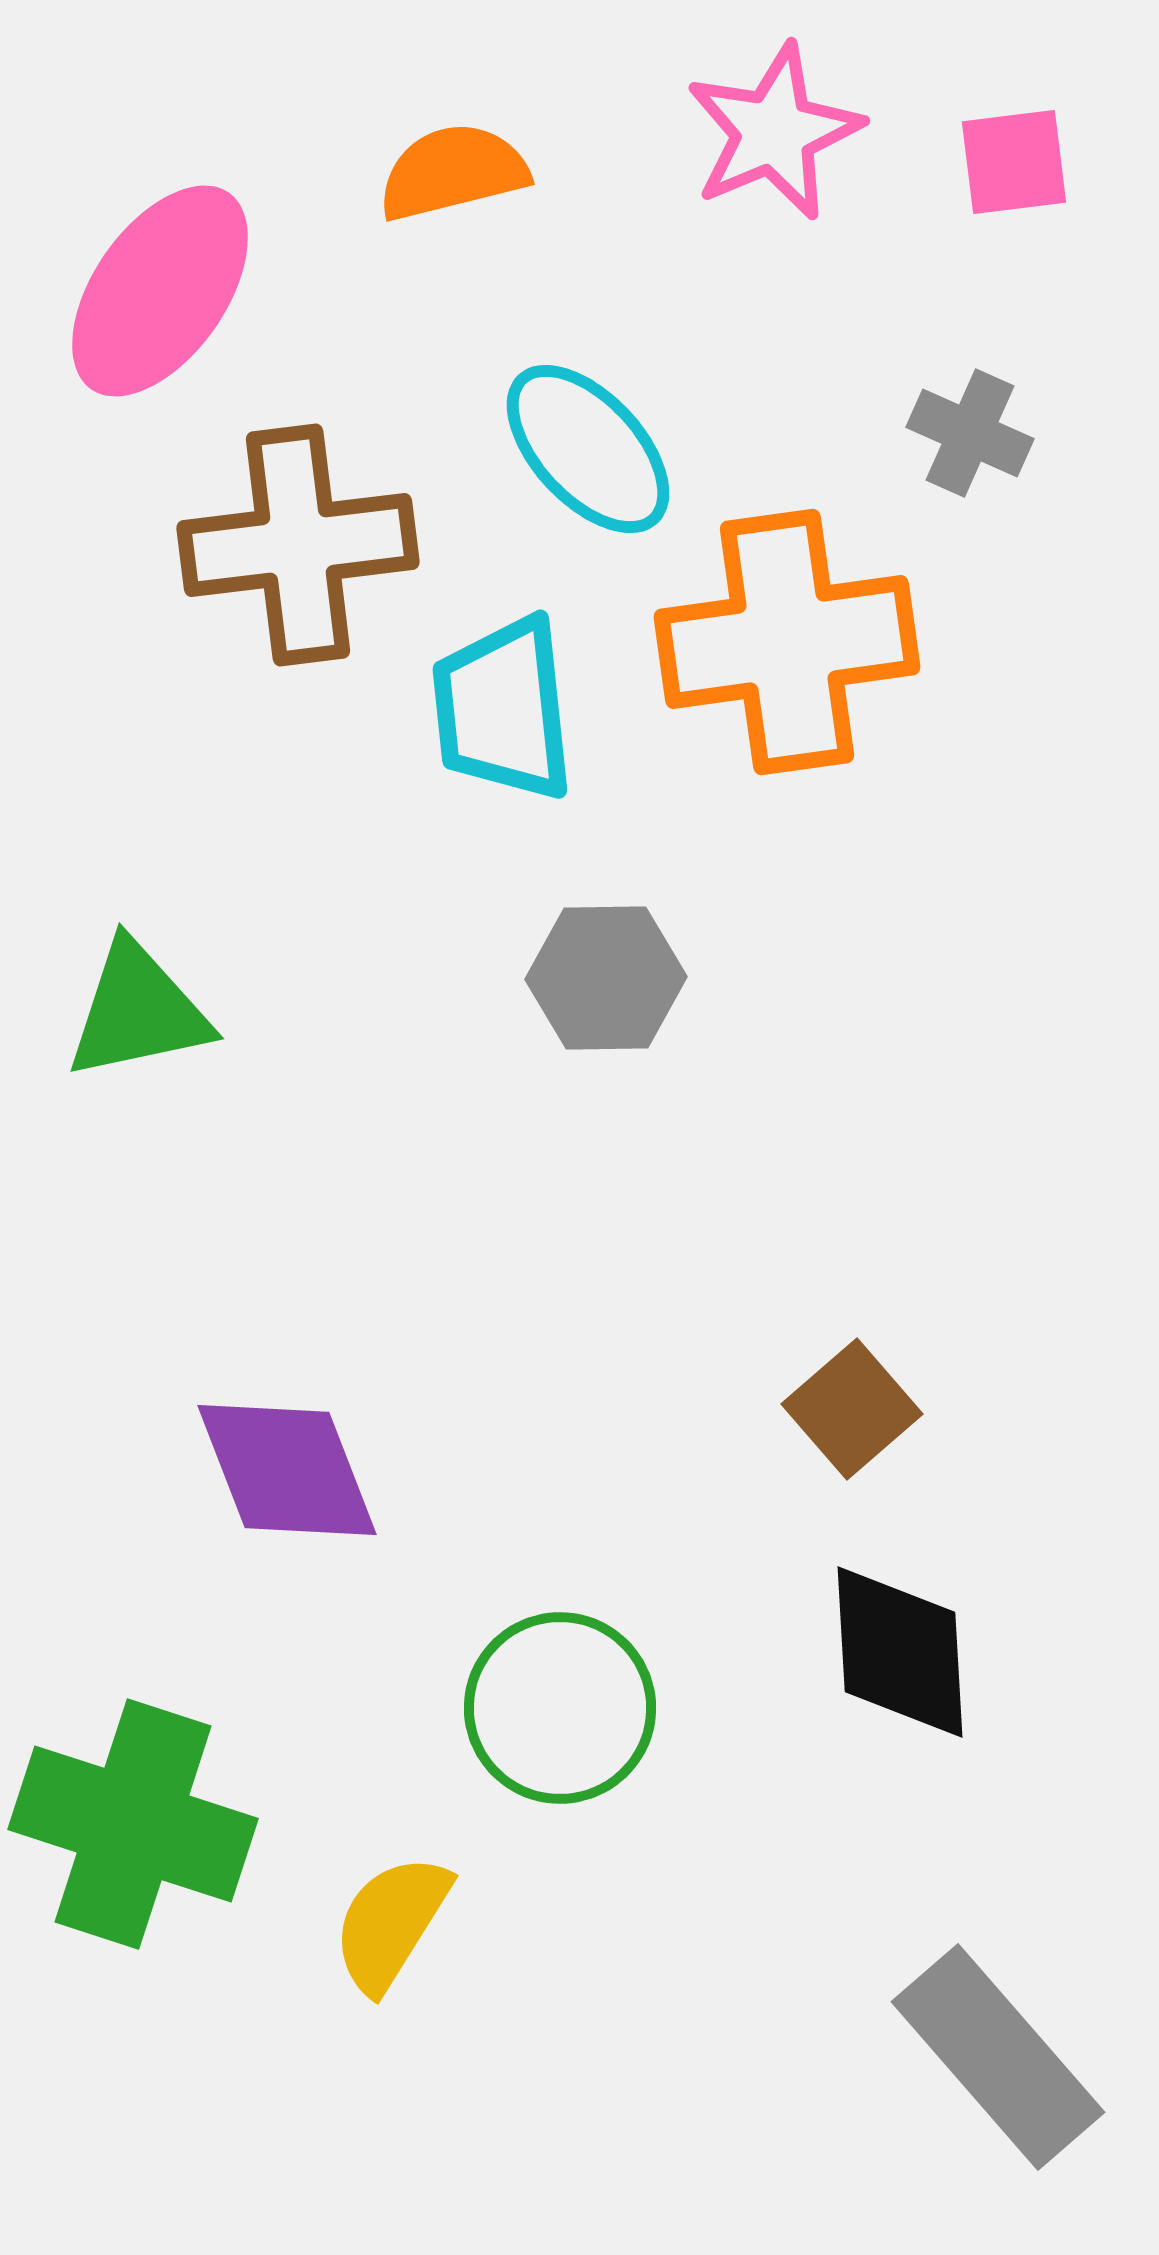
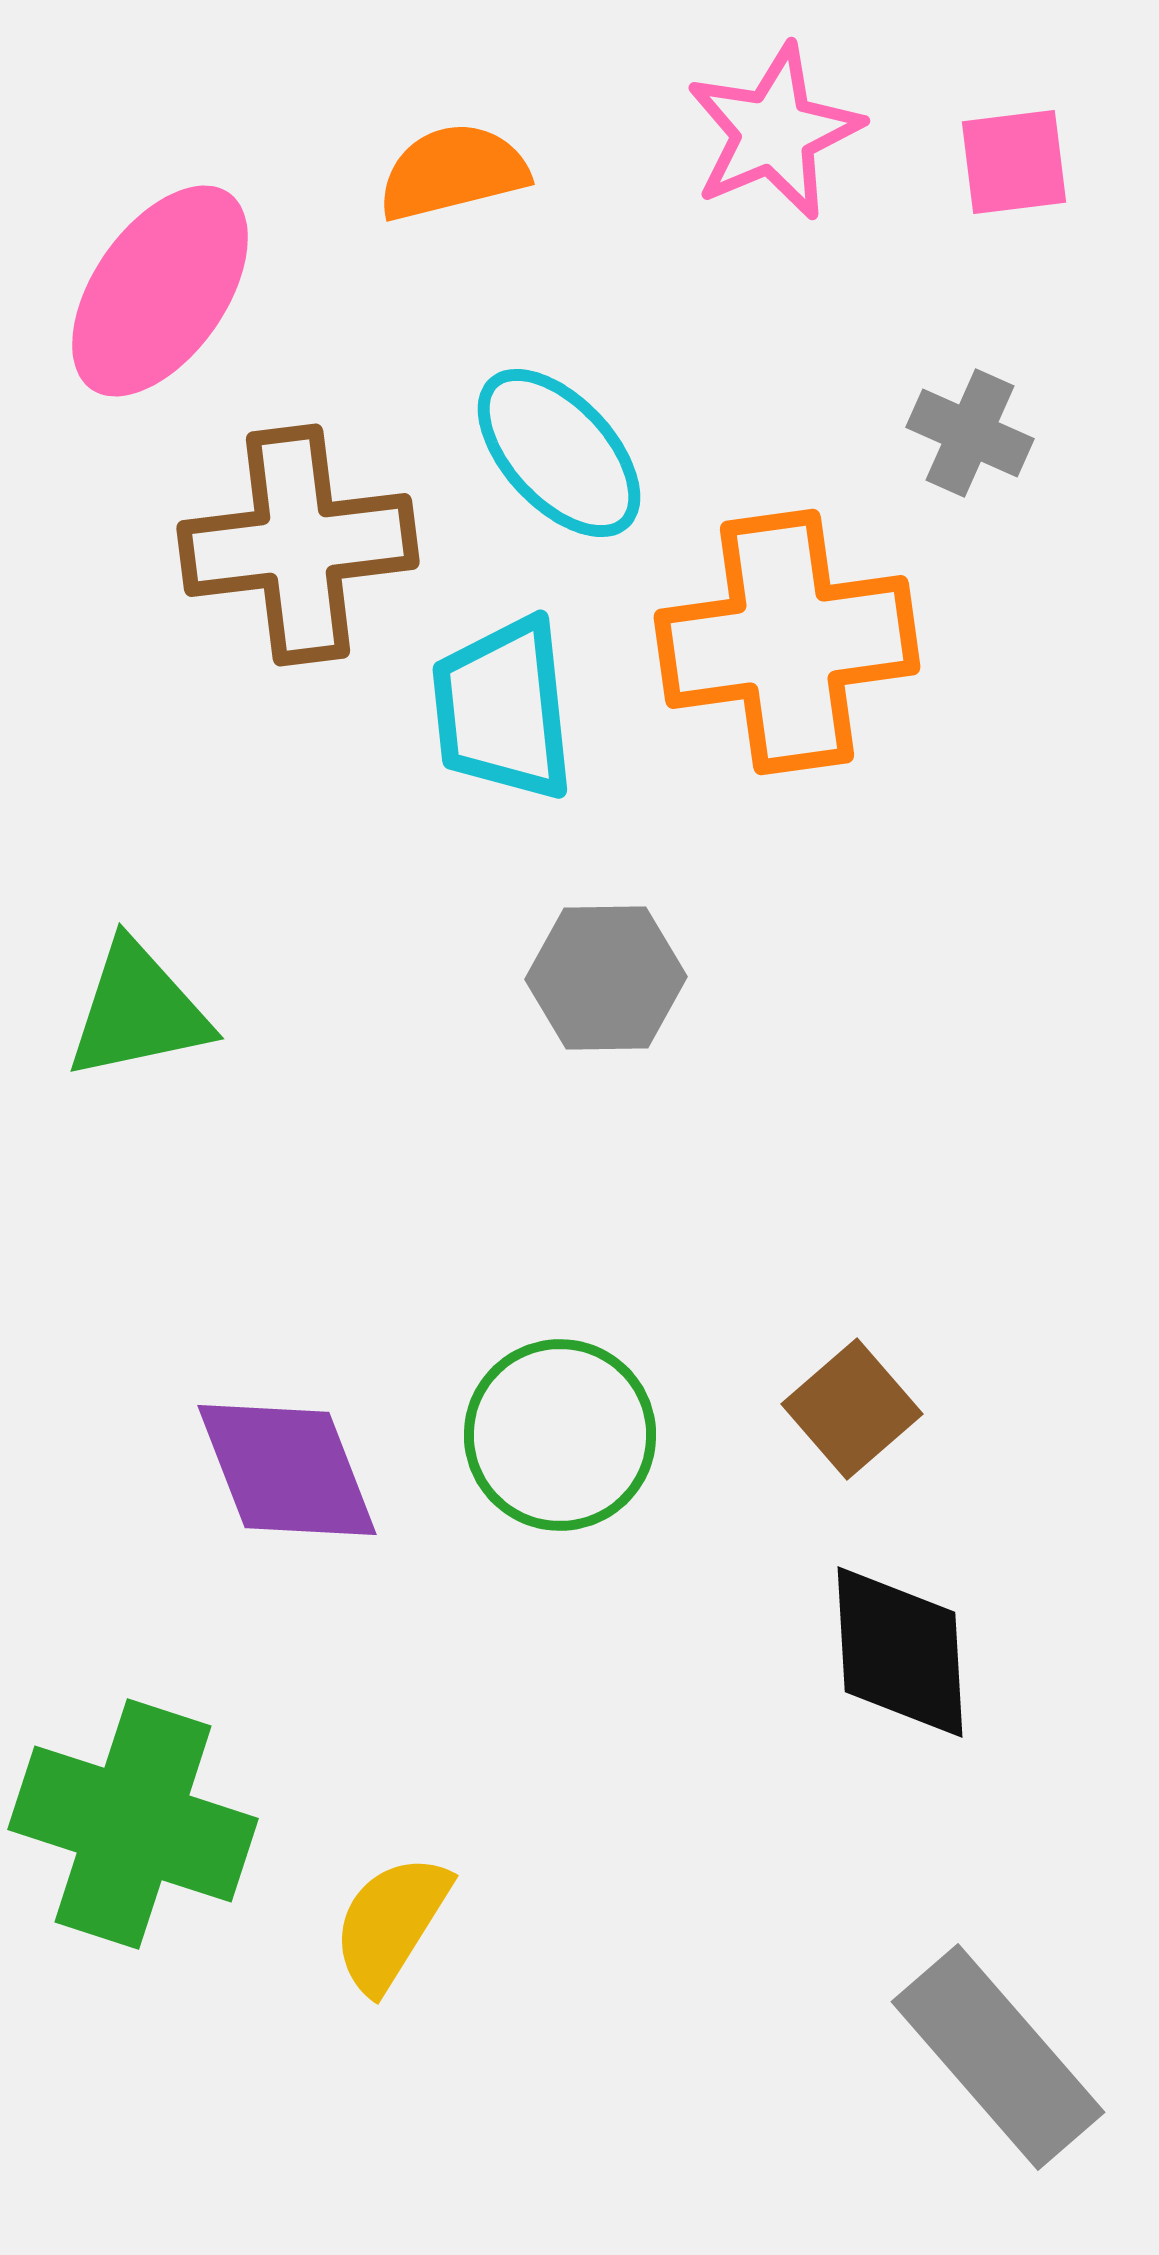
cyan ellipse: moved 29 px left, 4 px down
green circle: moved 273 px up
